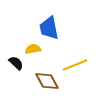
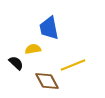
yellow line: moved 2 px left
